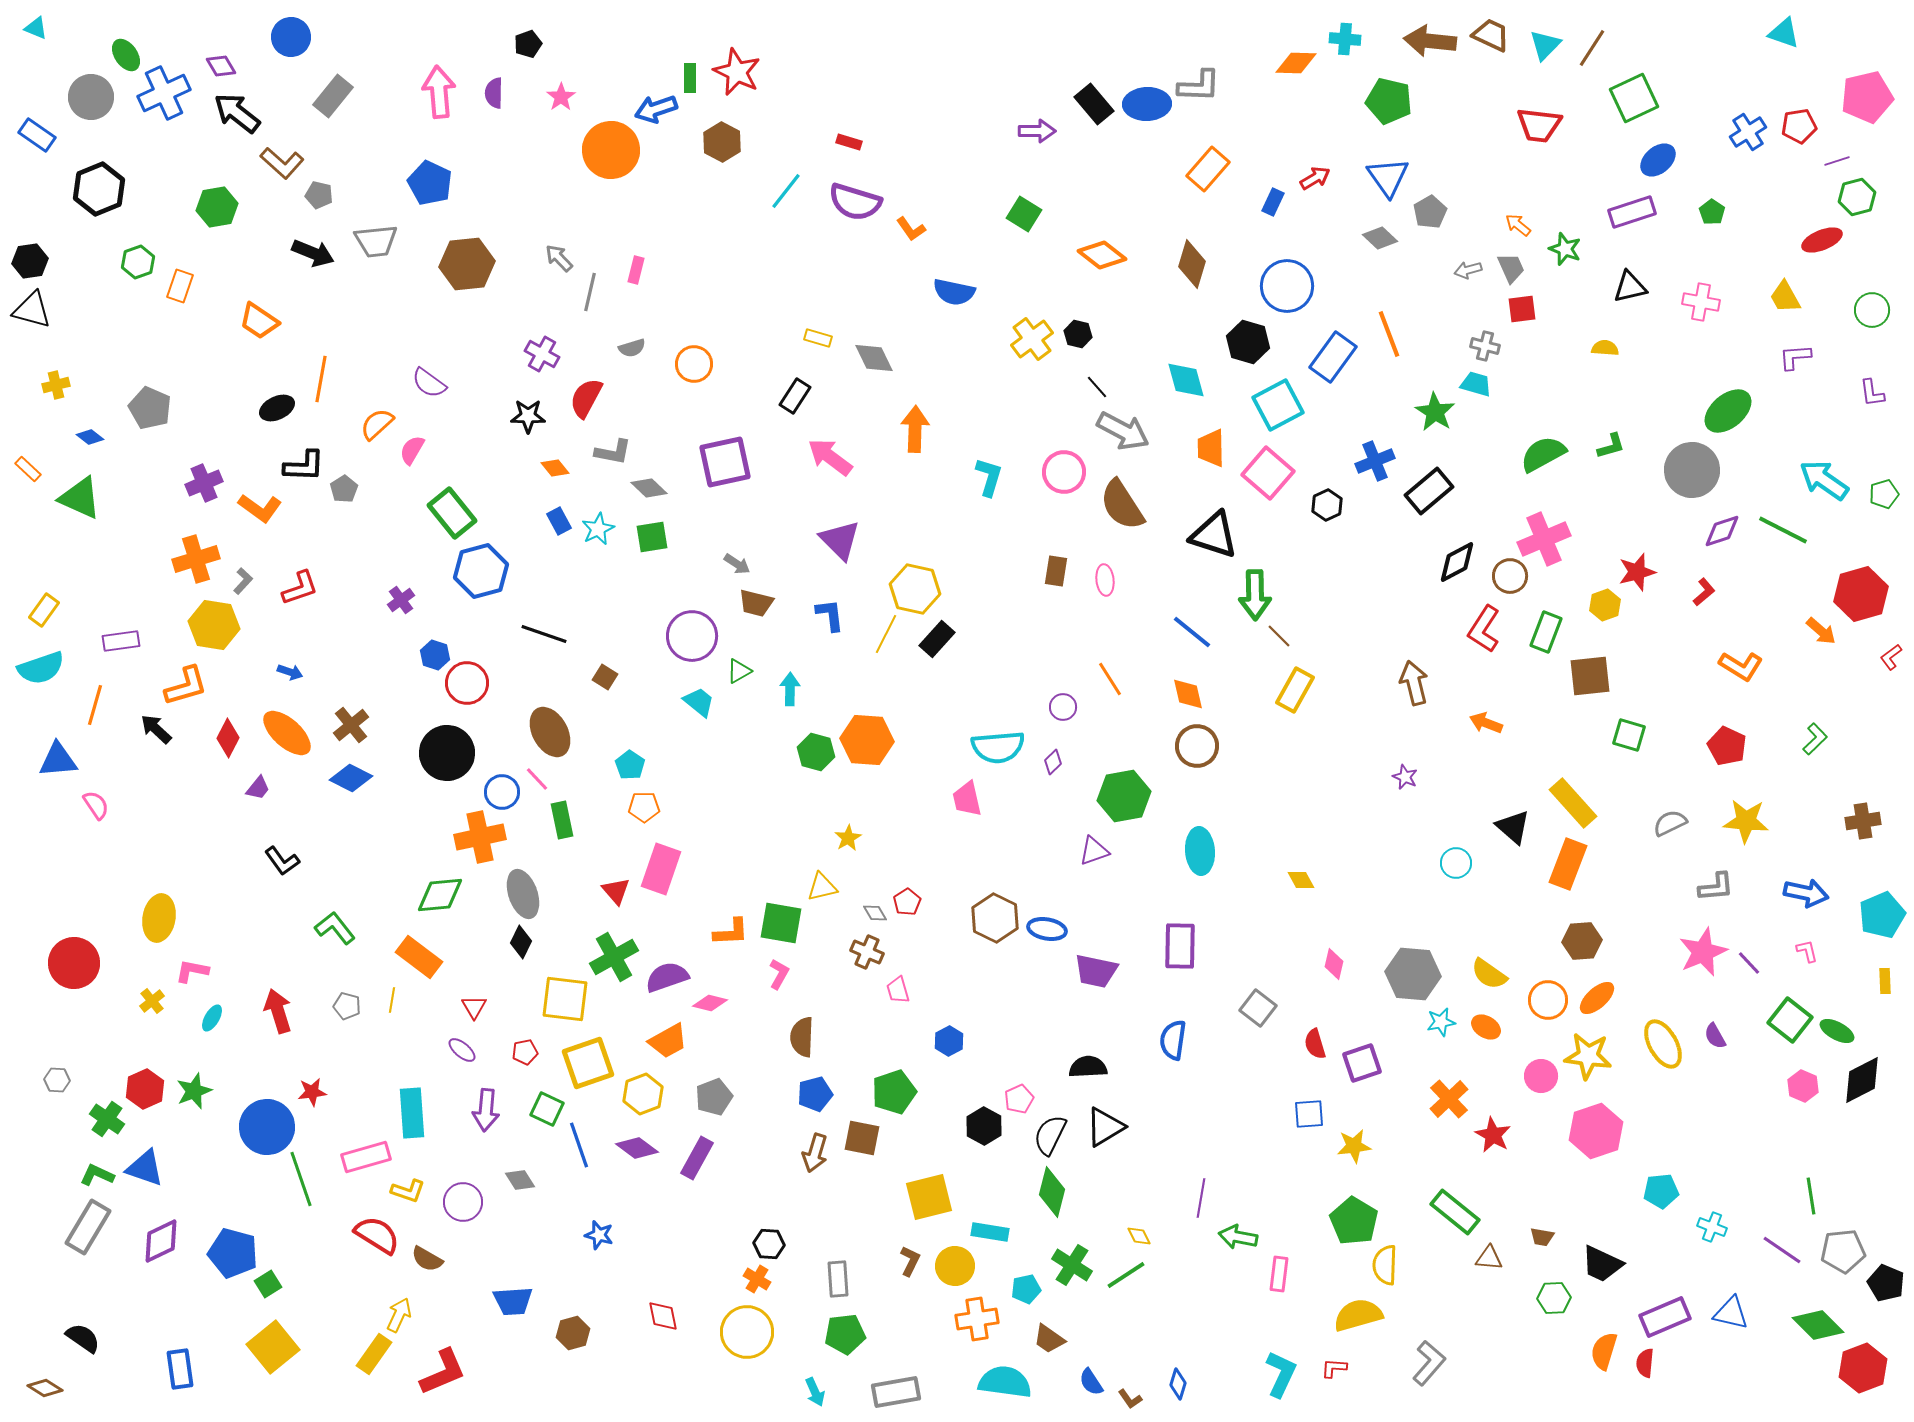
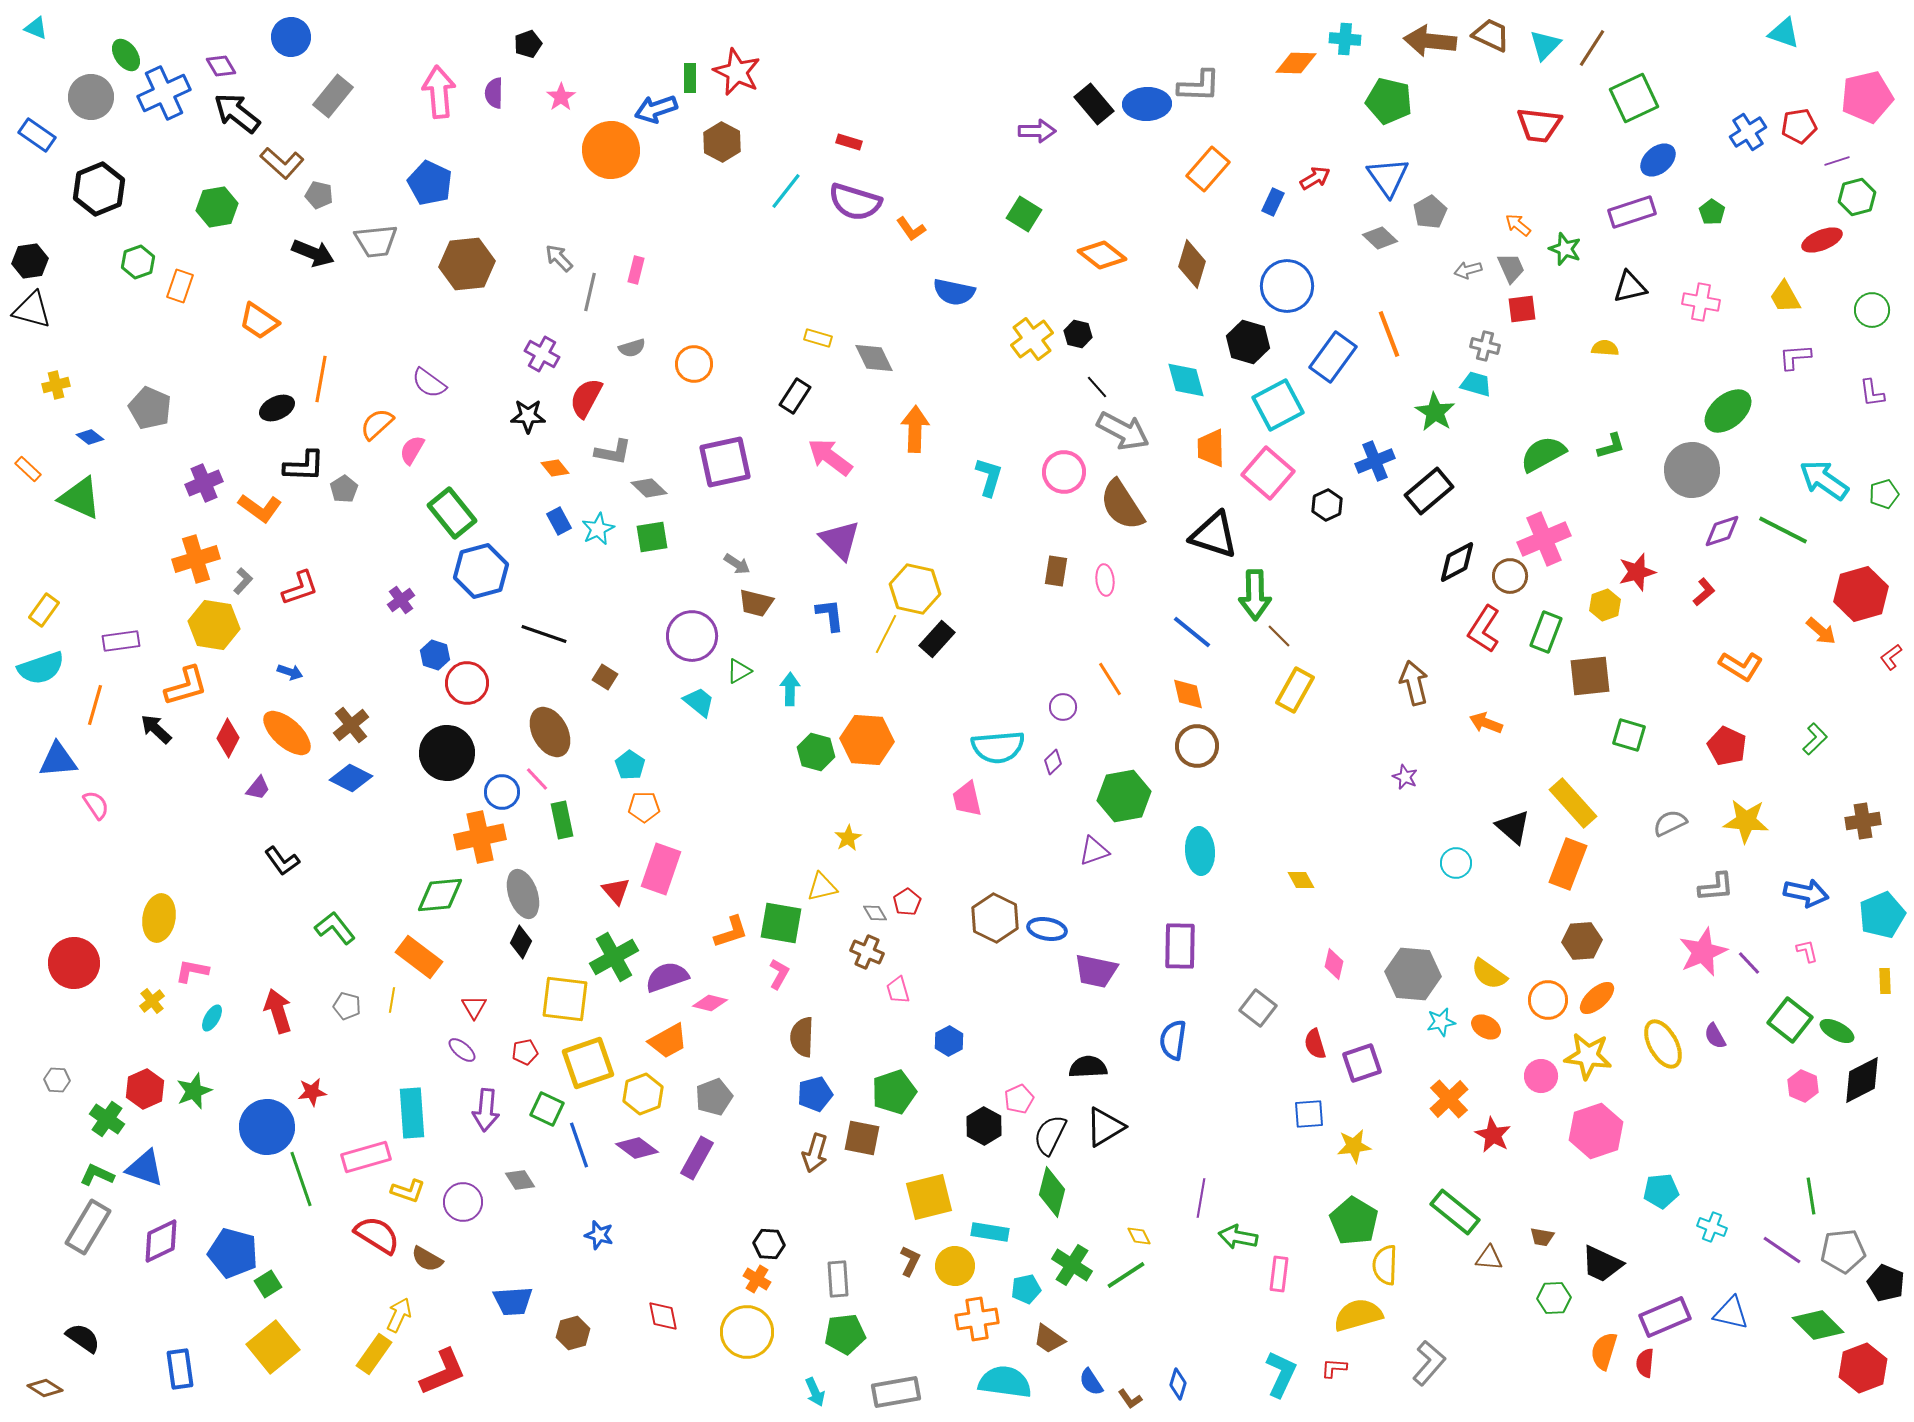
orange L-shape at (731, 932): rotated 15 degrees counterclockwise
